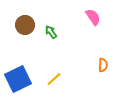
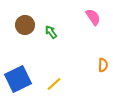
yellow line: moved 5 px down
